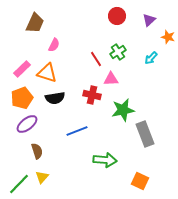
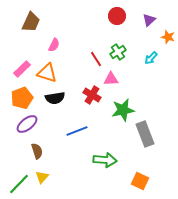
brown trapezoid: moved 4 px left, 1 px up
red cross: rotated 18 degrees clockwise
